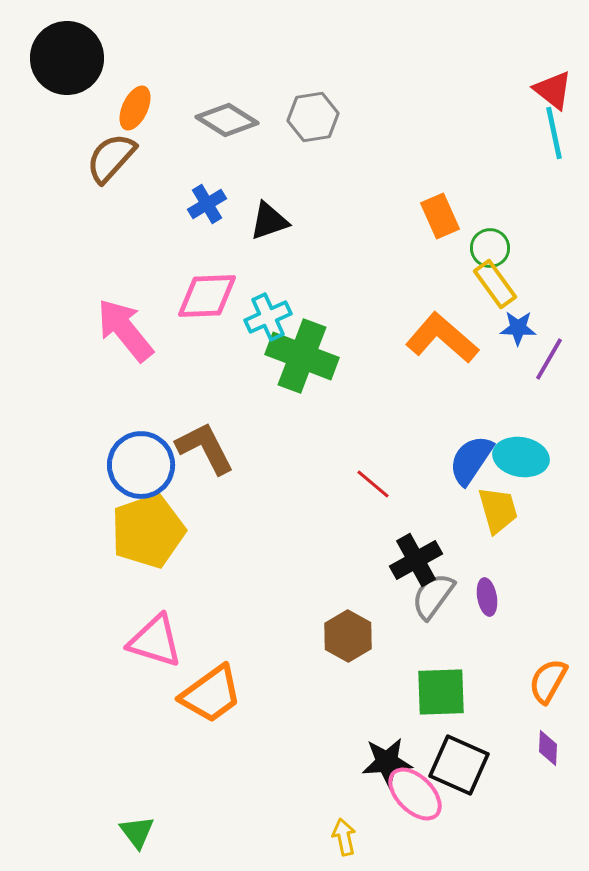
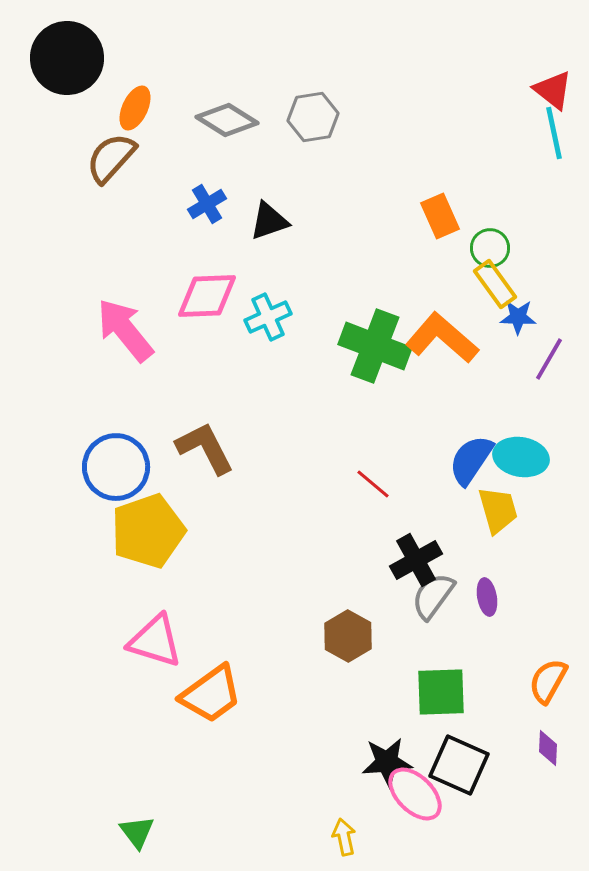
blue star: moved 11 px up
green cross: moved 73 px right, 10 px up
blue circle: moved 25 px left, 2 px down
